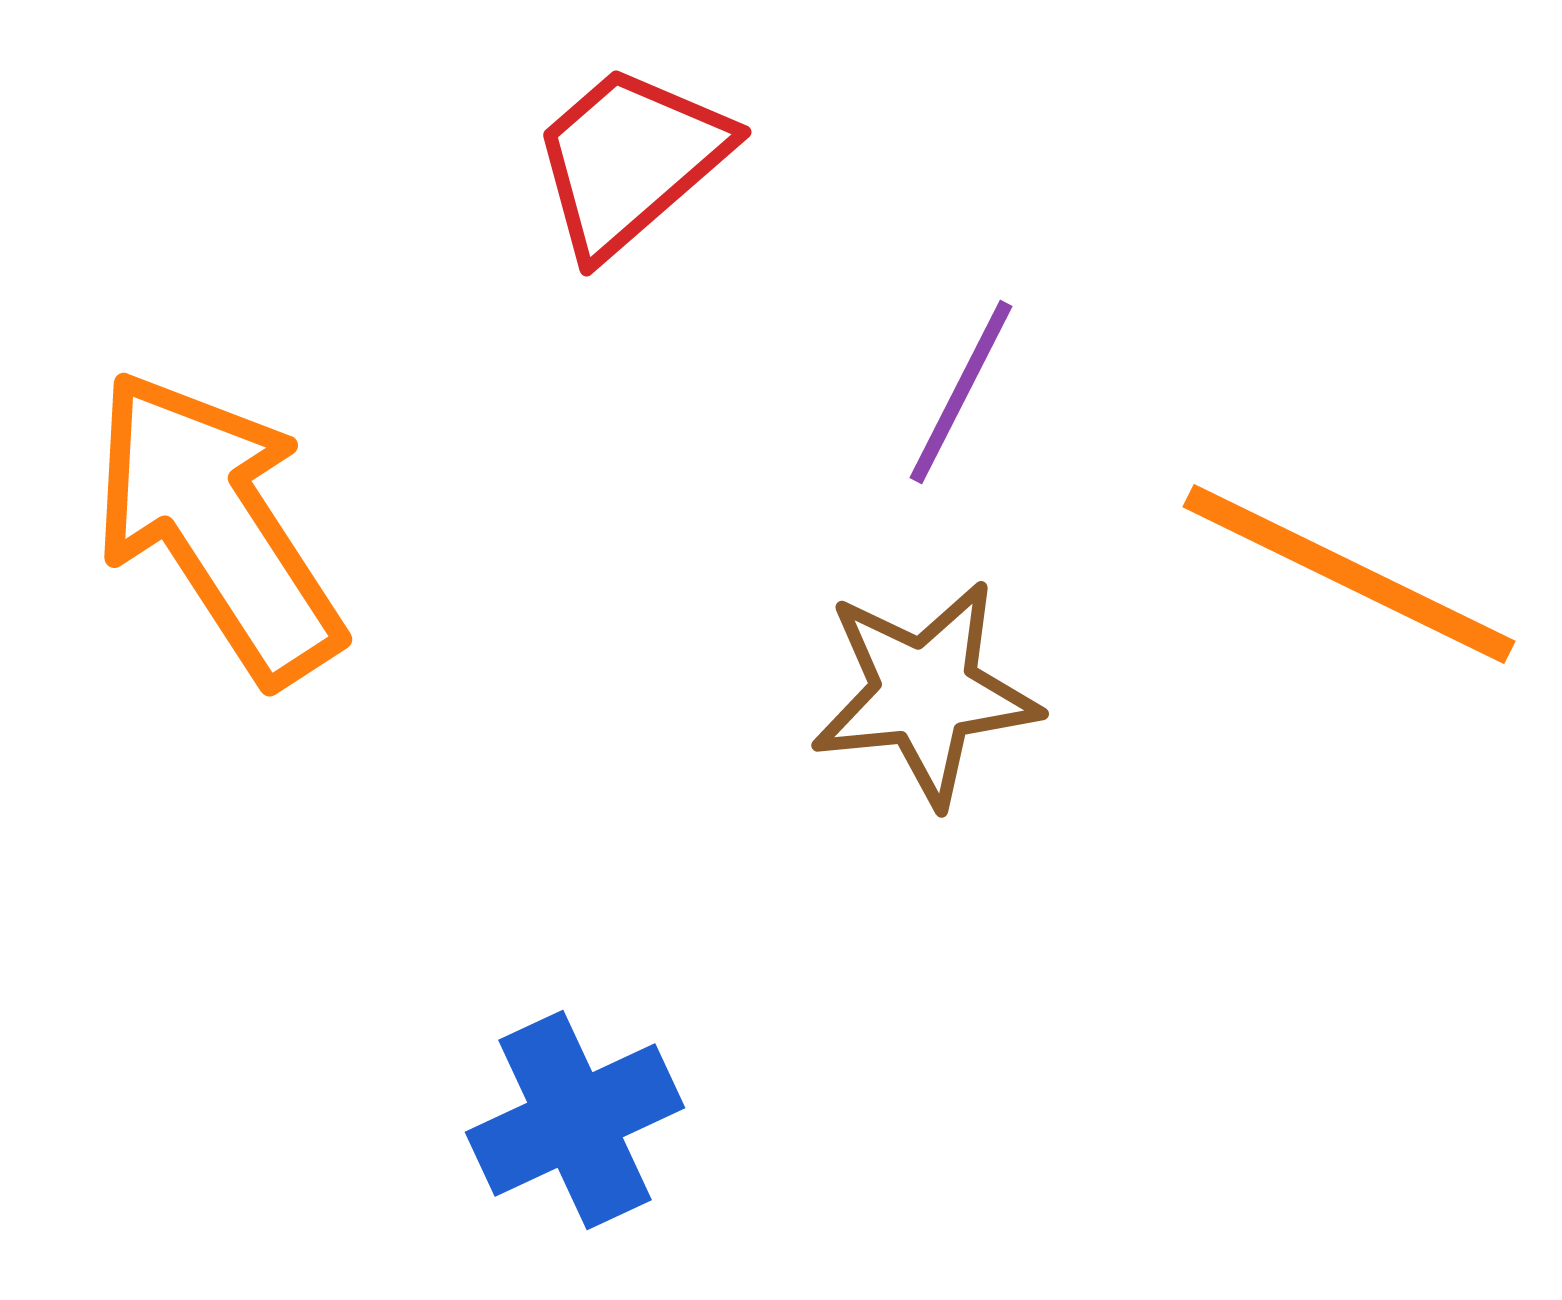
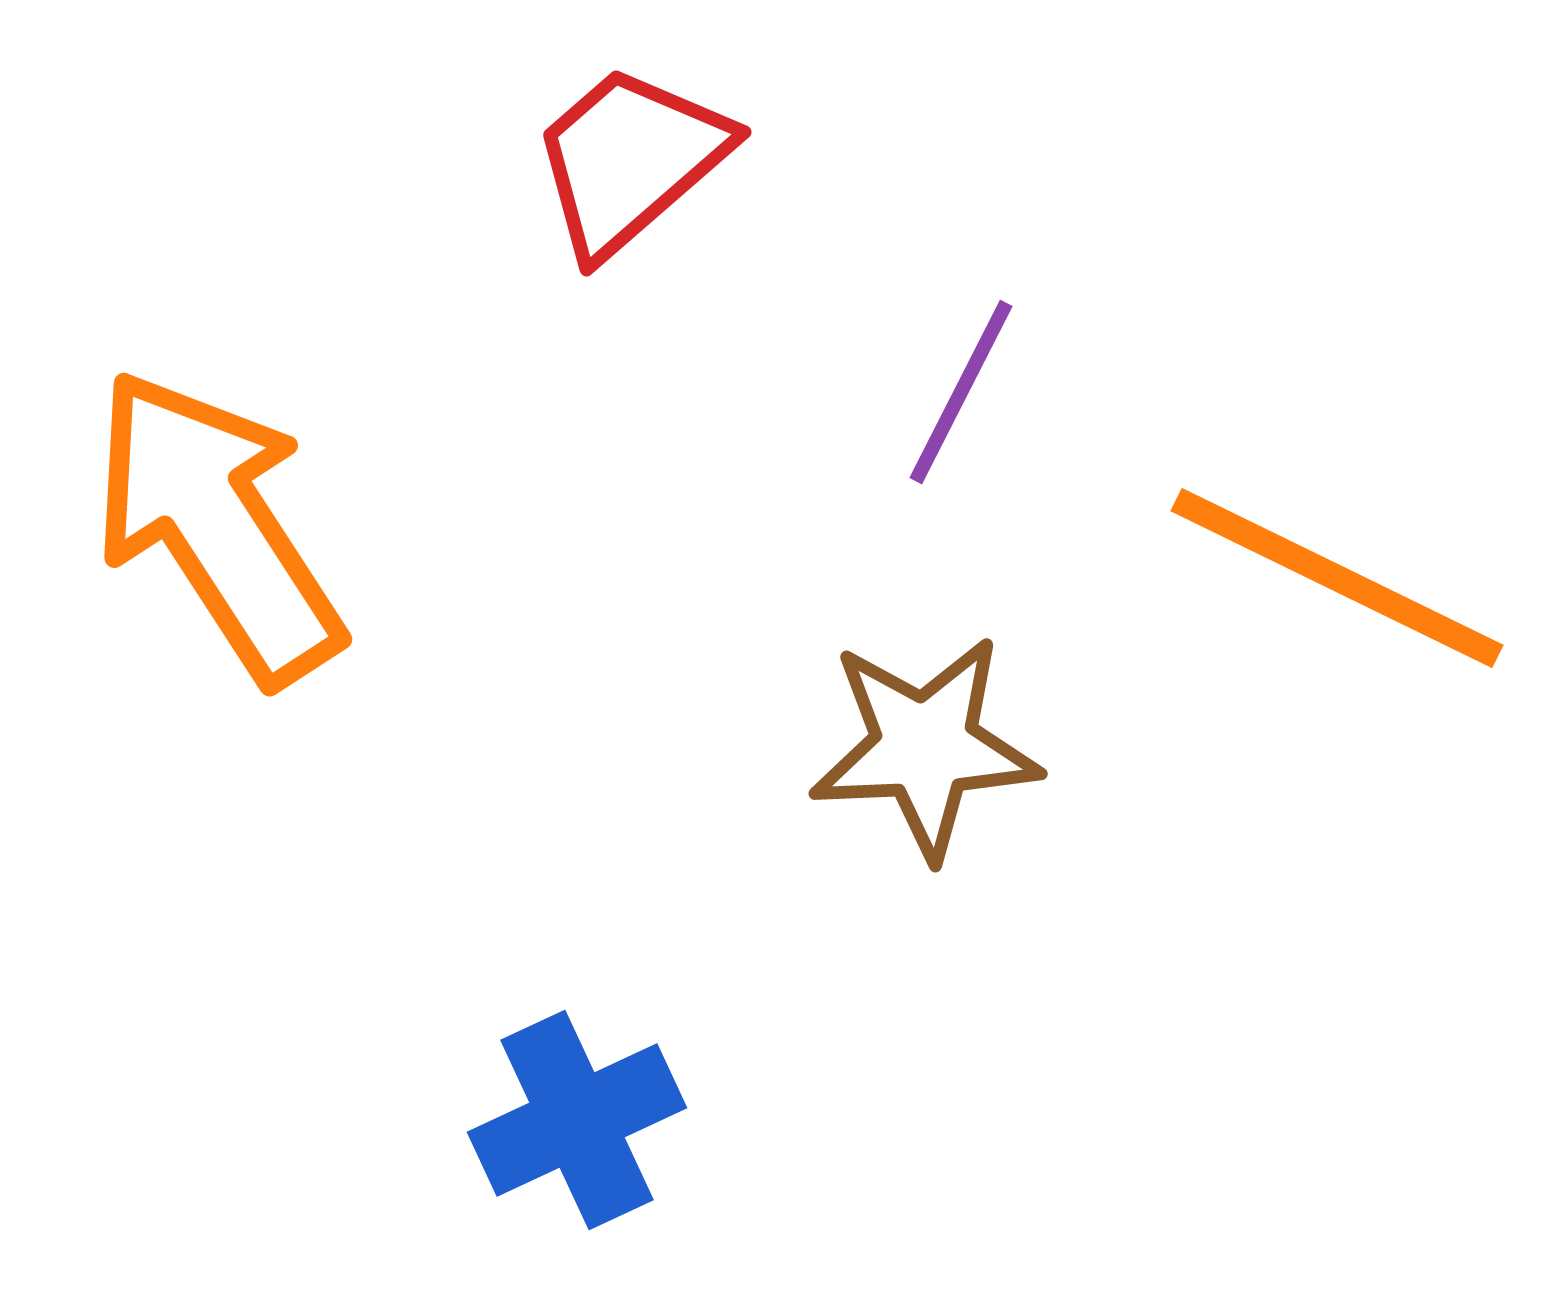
orange line: moved 12 px left, 4 px down
brown star: moved 54 px down; rotated 3 degrees clockwise
blue cross: moved 2 px right
